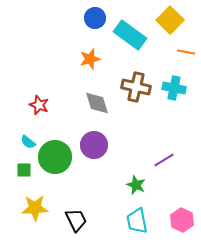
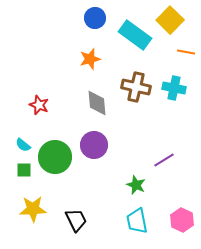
cyan rectangle: moved 5 px right
gray diamond: rotated 12 degrees clockwise
cyan semicircle: moved 5 px left, 3 px down
yellow star: moved 2 px left, 1 px down
